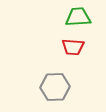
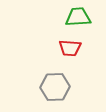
red trapezoid: moved 3 px left, 1 px down
